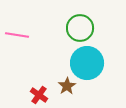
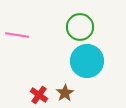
green circle: moved 1 px up
cyan circle: moved 2 px up
brown star: moved 2 px left, 7 px down
